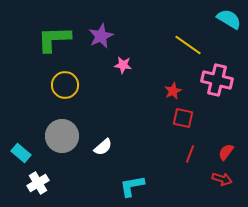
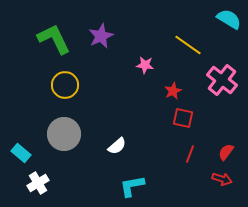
green L-shape: rotated 66 degrees clockwise
pink star: moved 22 px right
pink cross: moved 5 px right; rotated 24 degrees clockwise
gray circle: moved 2 px right, 2 px up
white semicircle: moved 14 px right, 1 px up
